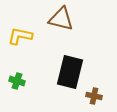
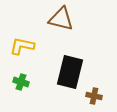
yellow L-shape: moved 2 px right, 10 px down
green cross: moved 4 px right, 1 px down
